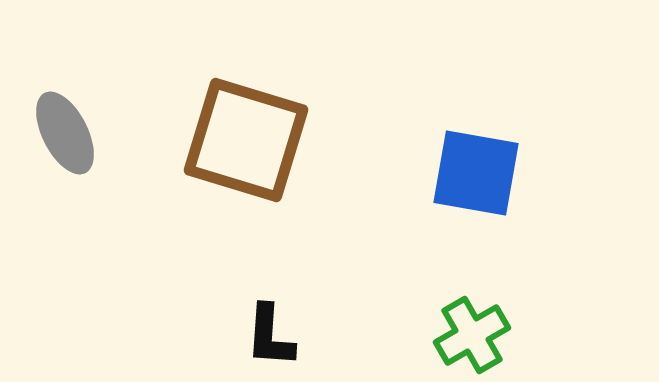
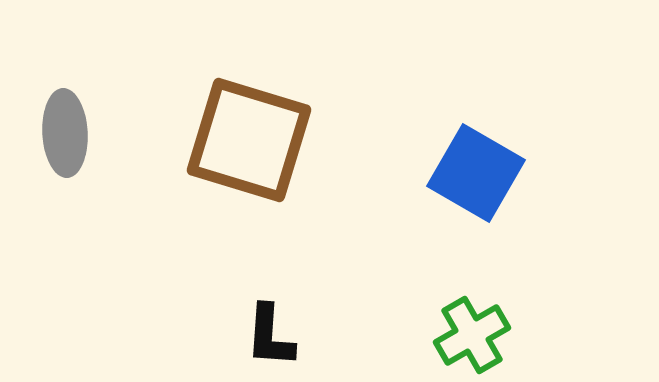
gray ellipse: rotated 24 degrees clockwise
brown square: moved 3 px right
blue square: rotated 20 degrees clockwise
